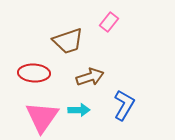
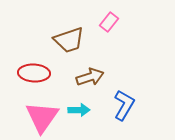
brown trapezoid: moved 1 px right, 1 px up
